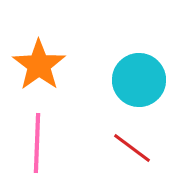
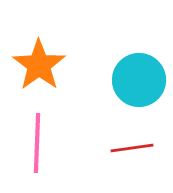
red line: rotated 45 degrees counterclockwise
